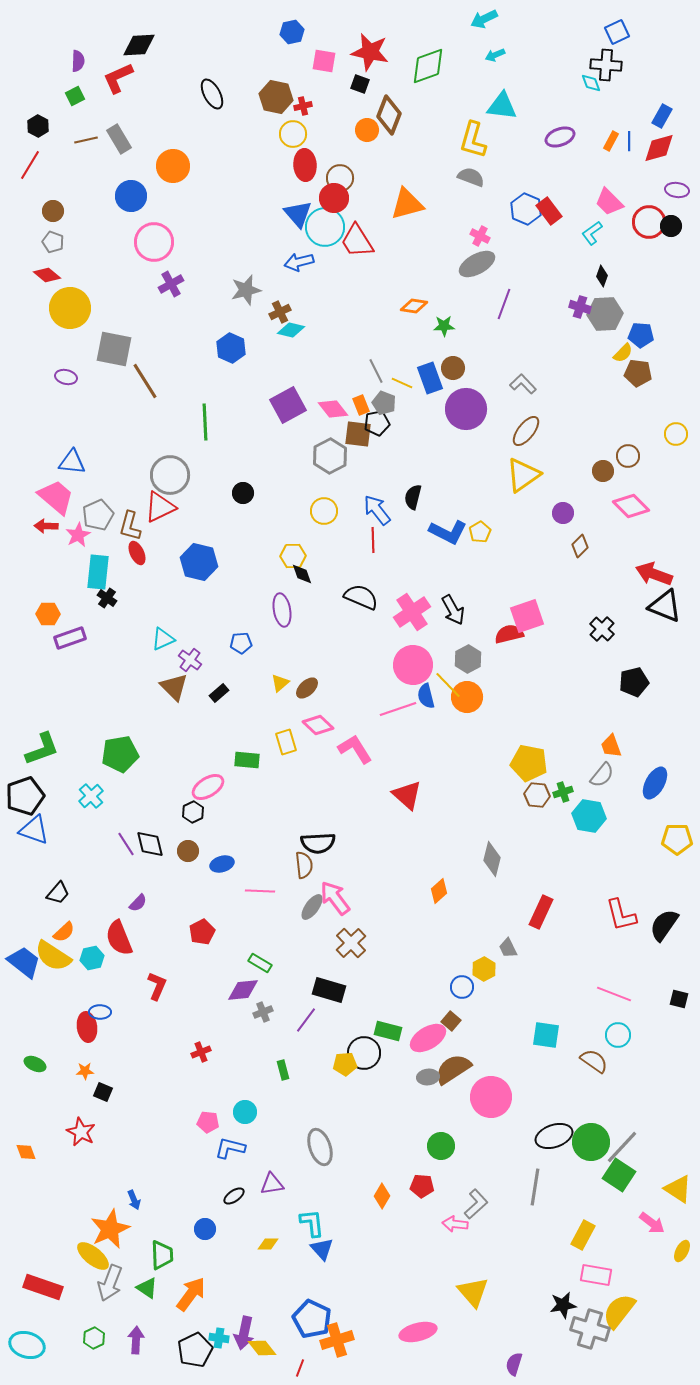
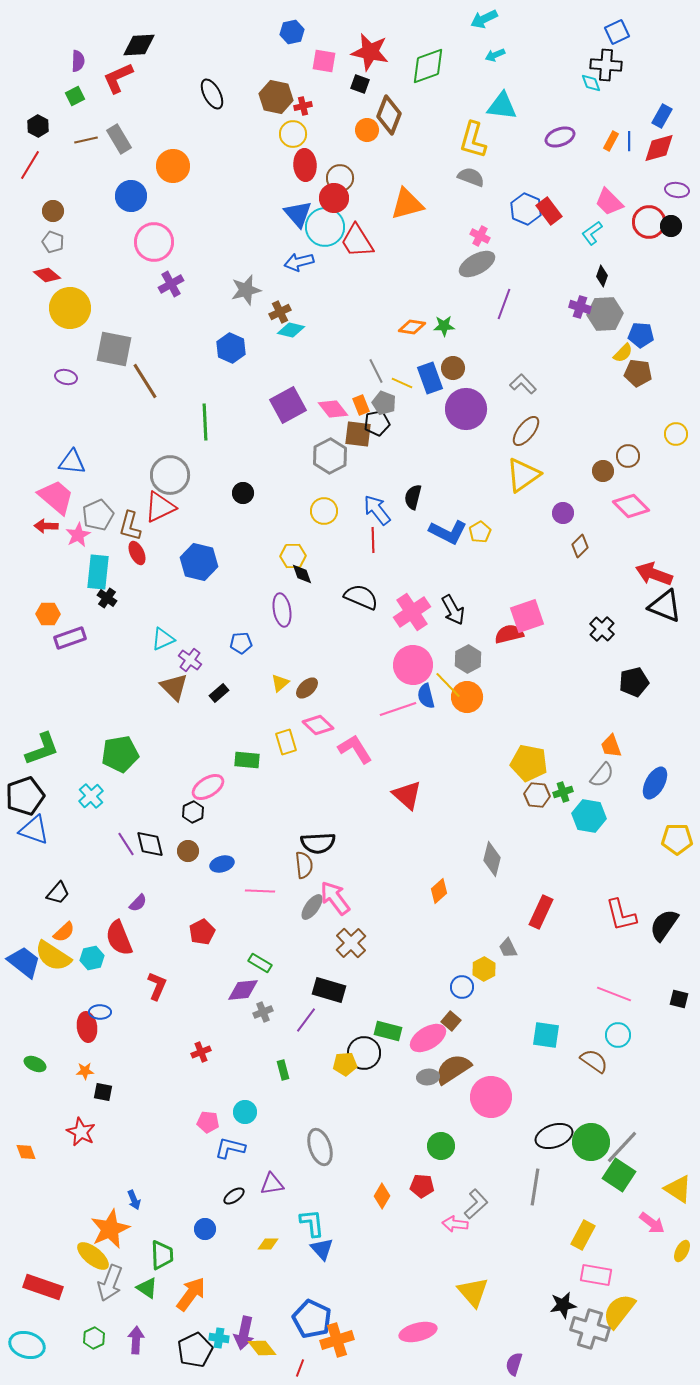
orange diamond at (414, 306): moved 2 px left, 21 px down
black square at (103, 1092): rotated 12 degrees counterclockwise
